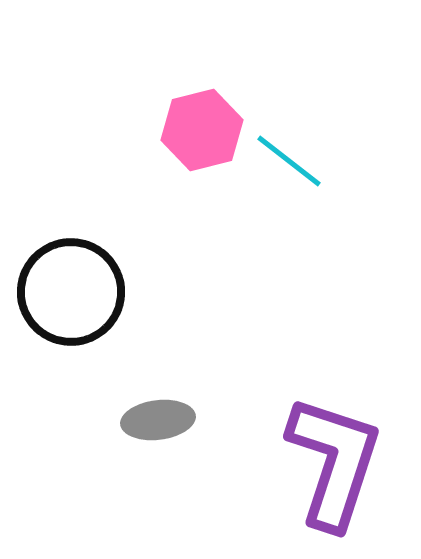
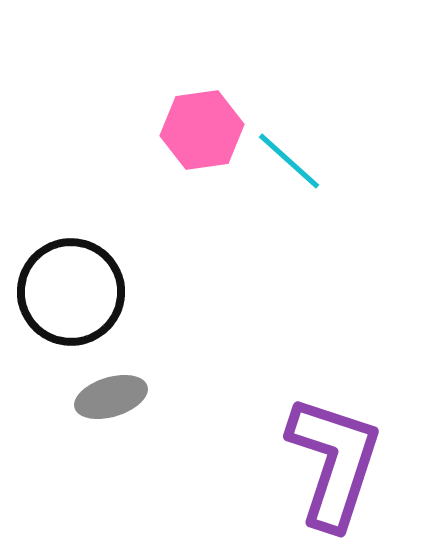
pink hexagon: rotated 6 degrees clockwise
cyan line: rotated 4 degrees clockwise
gray ellipse: moved 47 px left, 23 px up; rotated 10 degrees counterclockwise
